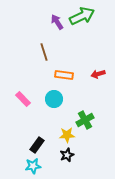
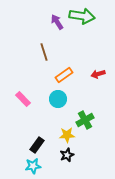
green arrow: rotated 35 degrees clockwise
orange rectangle: rotated 42 degrees counterclockwise
cyan circle: moved 4 px right
